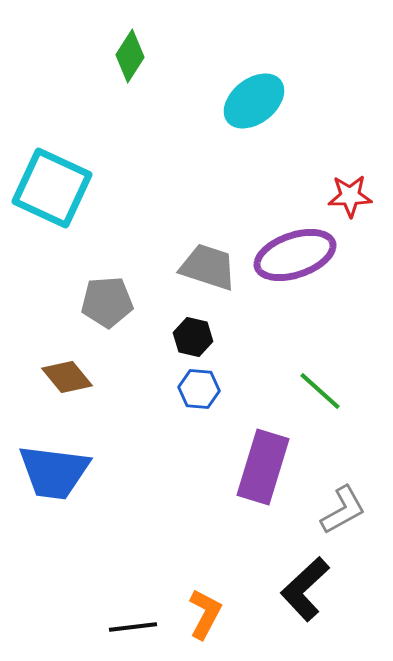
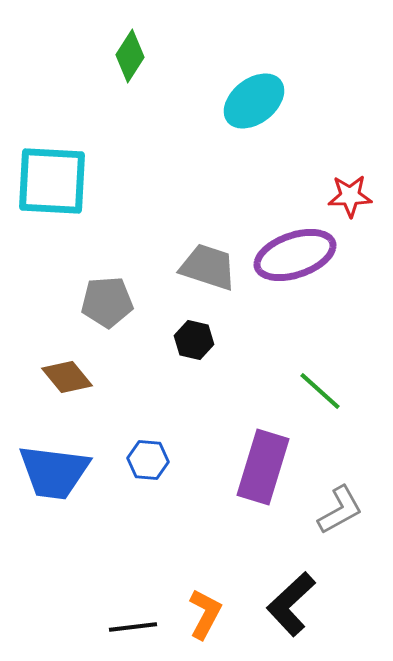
cyan square: moved 7 px up; rotated 22 degrees counterclockwise
black hexagon: moved 1 px right, 3 px down
blue hexagon: moved 51 px left, 71 px down
gray L-shape: moved 3 px left
black L-shape: moved 14 px left, 15 px down
